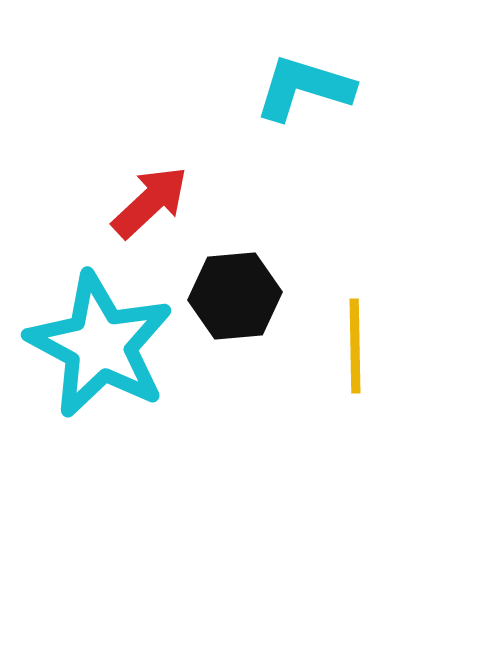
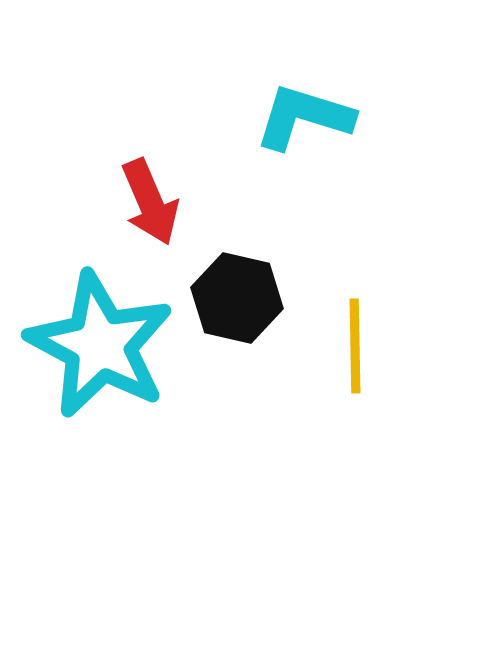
cyan L-shape: moved 29 px down
red arrow: rotated 110 degrees clockwise
black hexagon: moved 2 px right, 2 px down; rotated 18 degrees clockwise
